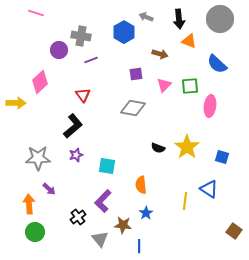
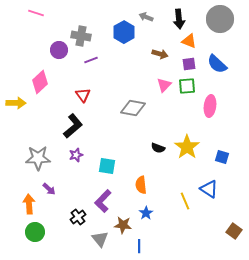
purple square: moved 53 px right, 10 px up
green square: moved 3 px left
yellow line: rotated 30 degrees counterclockwise
